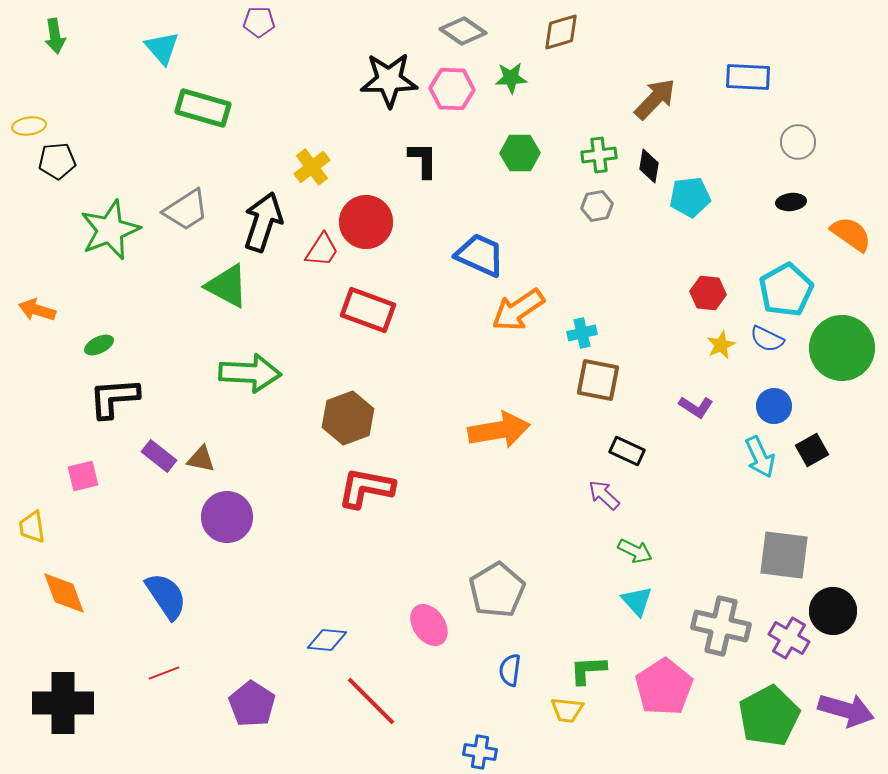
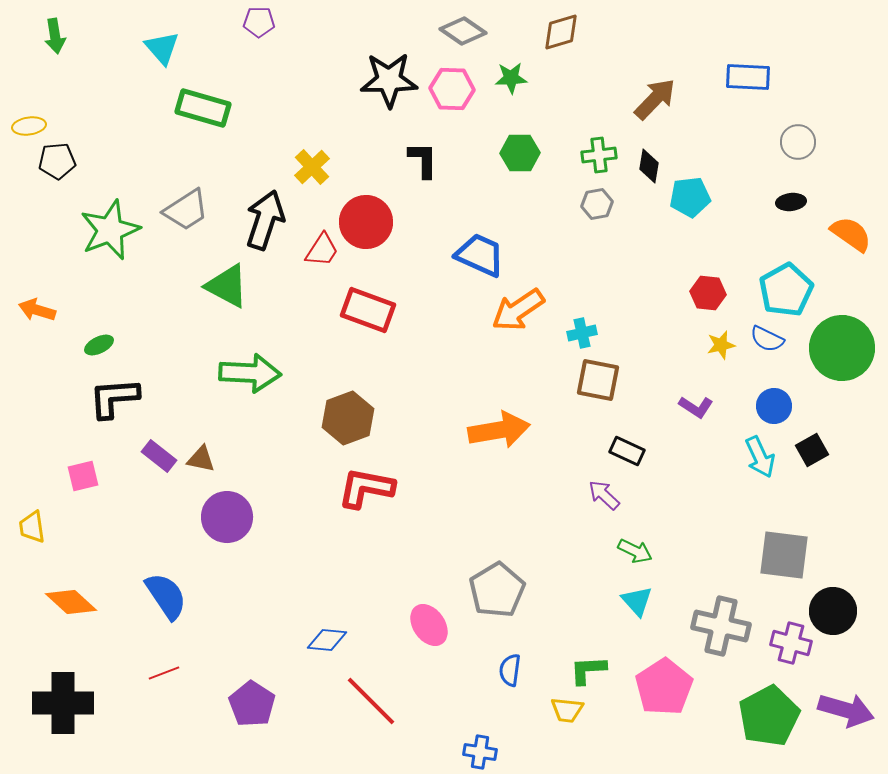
yellow cross at (312, 167): rotated 6 degrees counterclockwise
gray hexagon at (597, 206): moved 2 px up
black arrow at (263, 222): moved 2 px right, 2 px up
yellow star at (721, 345): rotated 12 degrees clockwise
orange diamond at (64, 593): moved 7 px right, 9 px down; rotated 27 degrees counterclockwise
purple cross at (789, 638): moved 2 px right, 5 px down; rotated 15 degrees counterclockwise
